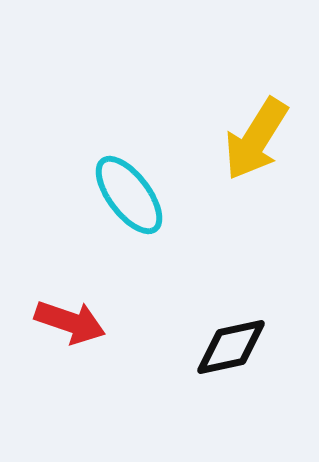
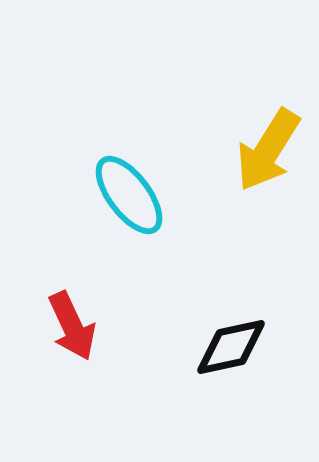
yellow arrow: moved 12 px right, 11 px down
red arrow: moved 2 px right, 4 px down; rotated 46 degrees clockwise
